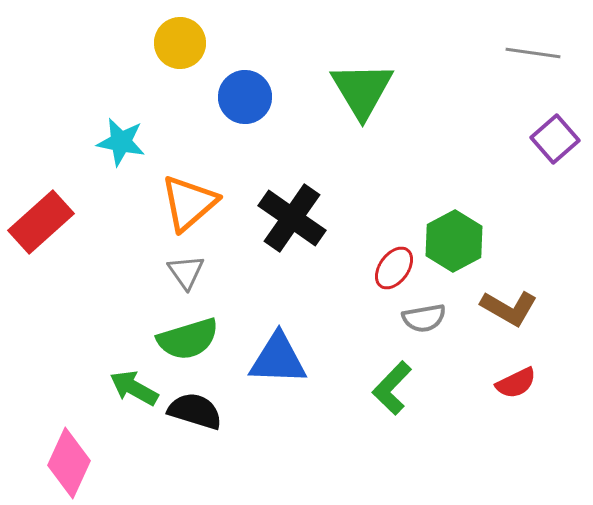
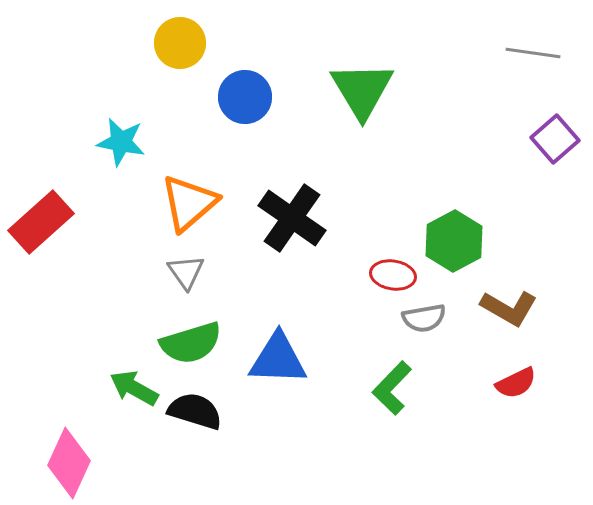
red ellipse: moved 1 px left, 7 px down; rotated 63 degrees clockwise
green semicircle: moved 3 px right, 4 px down
